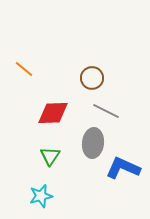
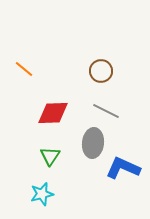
brown circle: moved 9 px right, 7 px up
cyan star: moved 1 px right, 2 px up
